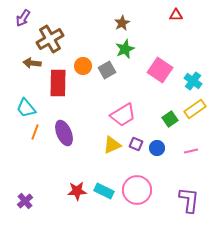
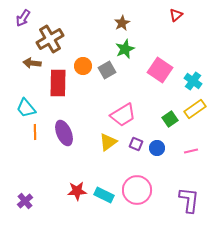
red triangle: rotated 40 degrees counterclockwise
orange line: rotated 21 degrees counterclockwise
yellow triangle: moved 4 px left, 3 px up; rotated 12 degrees counterclockwise
cyan rectangle: moved 4 px down
